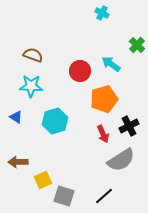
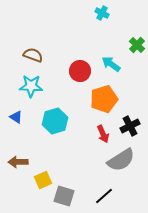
black cross: moved 1 px right
